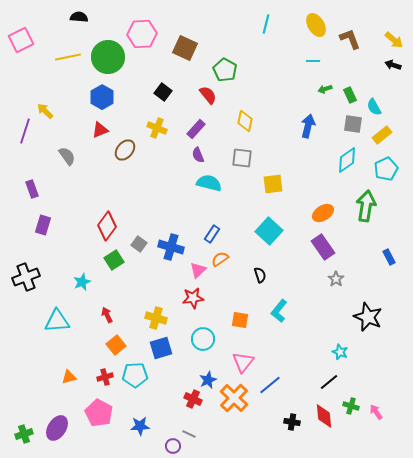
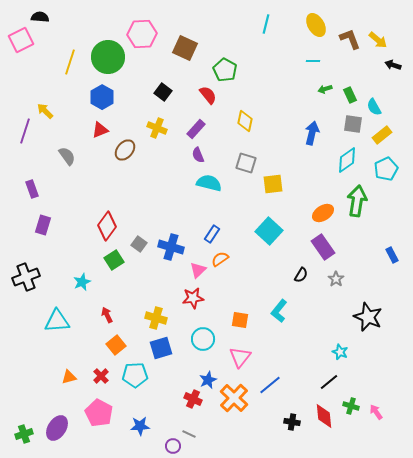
black semicircle at (79, 17): moved 39 px left
yellow arrow at (394, 40): moved 16 px left
yellow line at (68, 57): moved 2 px right, 5 px down; rotated 60 degrees counterclockwise
blue arrow at (308, 126): moved 4 px right, 7 px down
gray square at (242, 158): moved 4 px right, 5 px down; rotated 10 degrees clockwise
green arrow at (366, 206): moved 9 px left, 5 px up
blue rectangle at (389, 257): moved 3 px right, 2 px up
black semicircle at (260, 275): moved 41 px right; rotated 49 degrees clockwise
pink triangle at (243, 362): moved 3 px left, 5 px up
red cross at (105, 377): moved 4 px left, 1 px up; rotated 28 degrees counterclockwise
